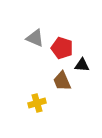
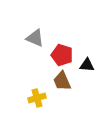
red pentagon: moved 7 px down
black triangle: moved 5 px right
yellow cross: moved 5 px up
